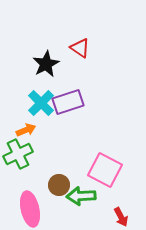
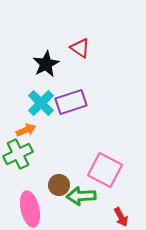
purple rectangle: moved 3 px right
